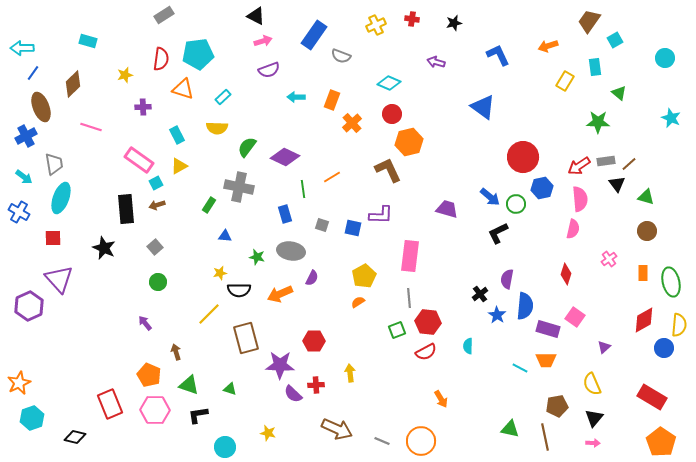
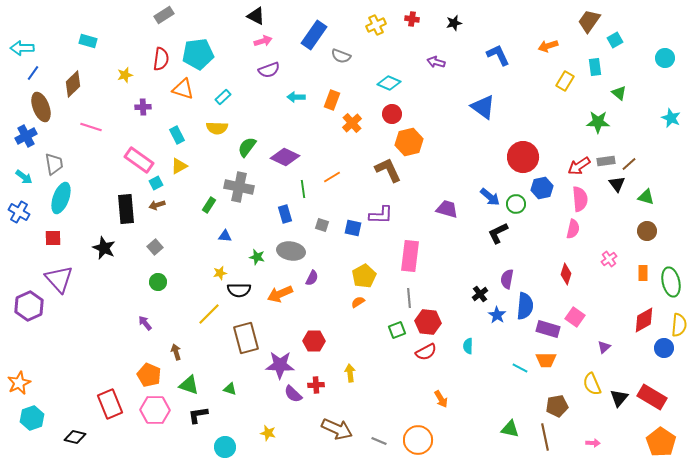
black triangle at (594, 418): moved 25 px right, 20 px up
gray line at (382, 441): moved 3 px left
orange circle at (421, 441): moved 3 px left, 1 px up
